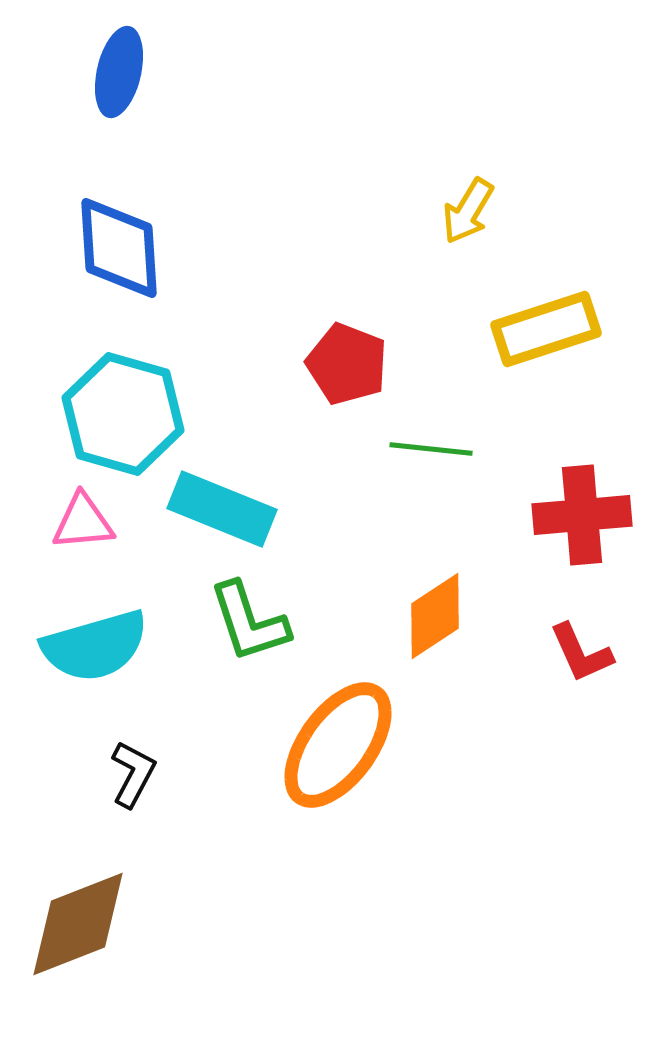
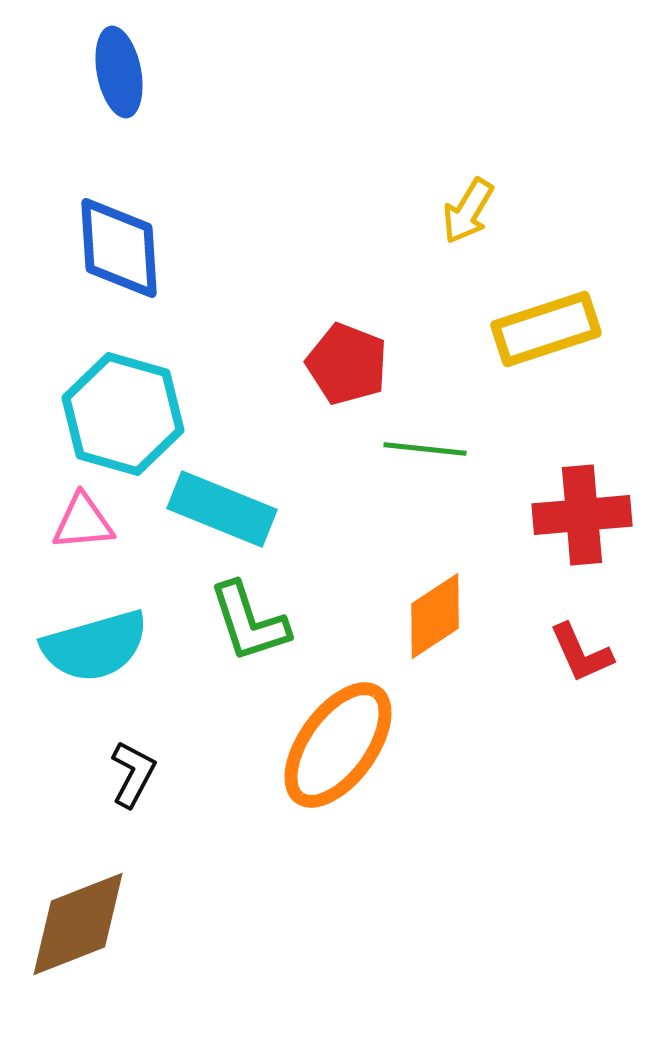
blue ellipse: rotated 24 degrees counterclockwise
green line: moved 6 px left
